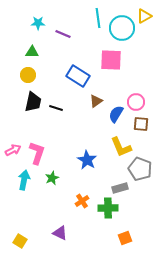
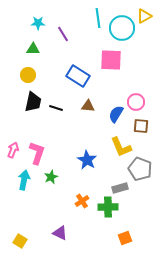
purple line: rotated 35 degrees clockwise
green triangle: moved 1 px right, 3 px up
brown triangle: moved 8 px left, 5 px down; rotated 40 degrees clockwise
brown square: moved 2 px down
pink arrow: rotated 42 degrees counterclockwise
green star: moved 1 px left, 1 px up
green cross: moved 1 px up
